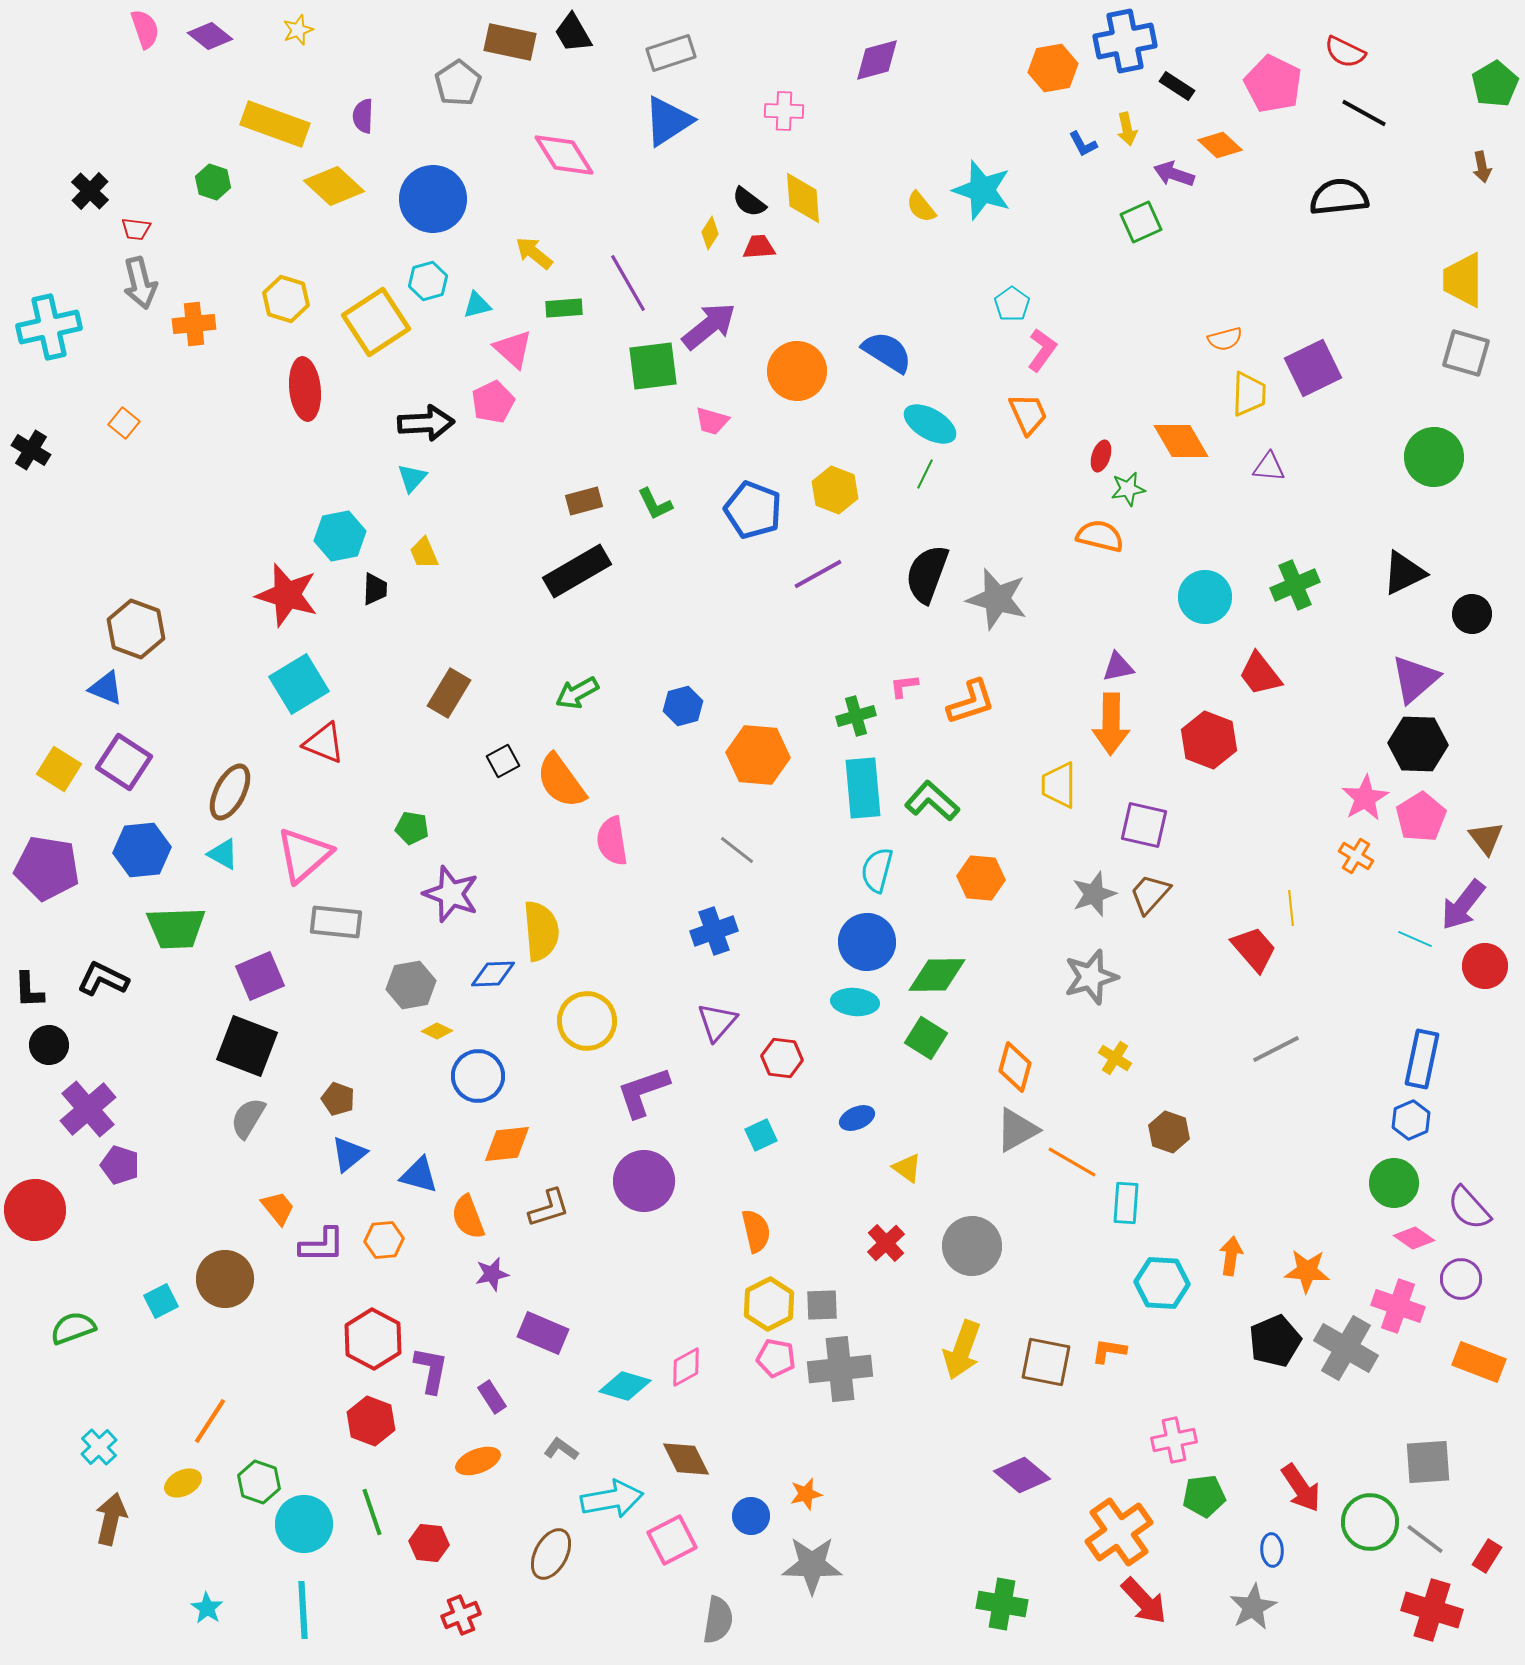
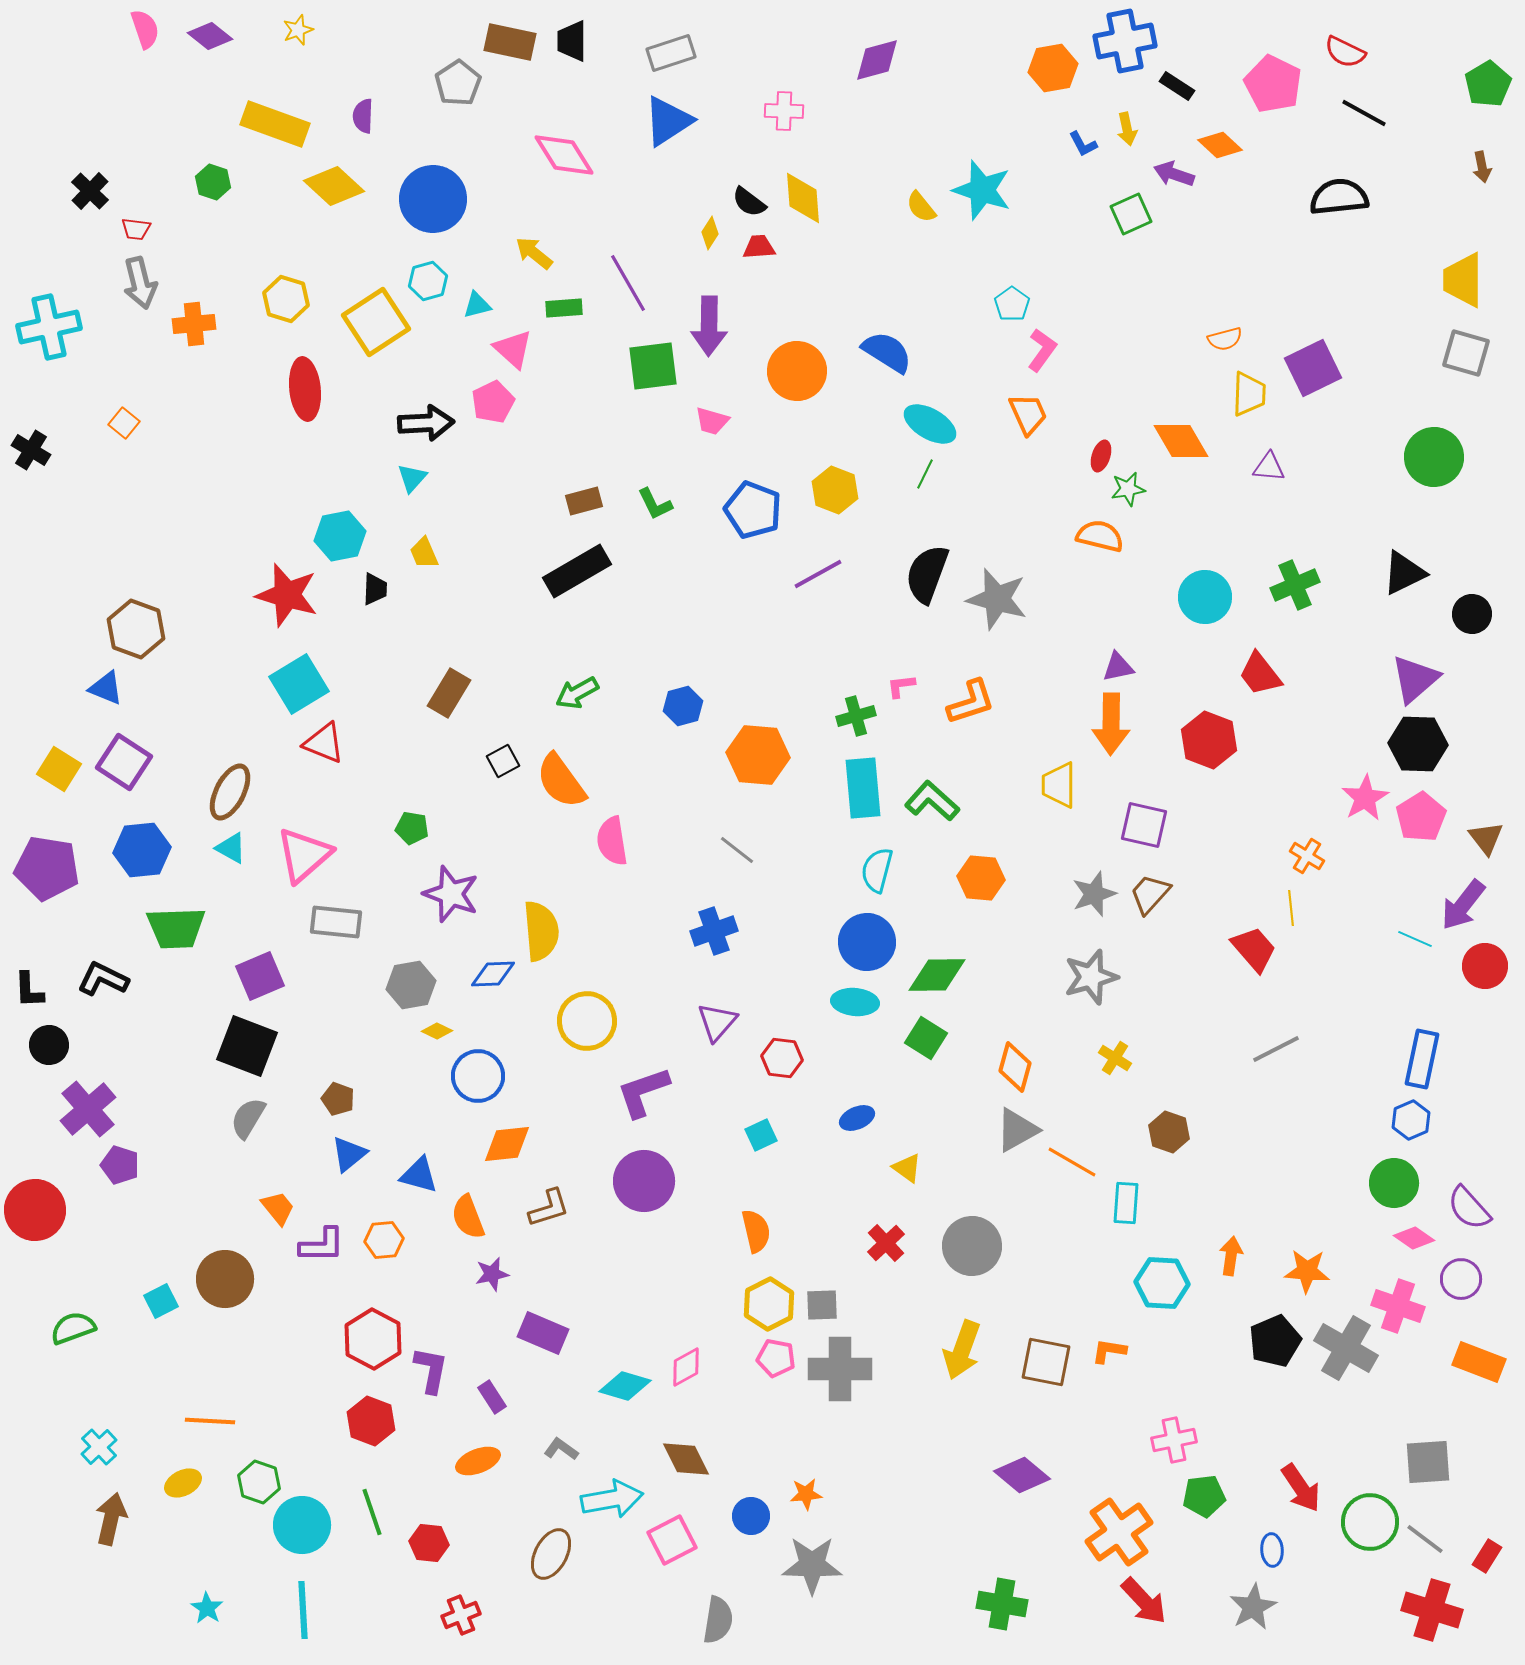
black trapezoid at (573, 33): moved 1 px left, 8 px down; rotated 30 degrees clockwise
green pentagon at (1495, 84): moved 7 px left
green square at (1141, 222): moved 10 px left, 8 px up
purple arrow at (709, 326): rotated 130 degrees clockwise
pink L-shape at (904, 686): moved 3 px left
cyan triangle at (223, 854): moved 8 px right, 6 px up
orange cross at (1356, 856): moved 49 px left
gray cross at (840, 1369): rotated 6 degrees clockwise
orange line at (210, 1421): rotated 60 degrees clockwise
orange star at (806, 1494): rotated 8 degrees clockwise
cyan circle at (304, 1524): moved 2 px left, 1 px down
